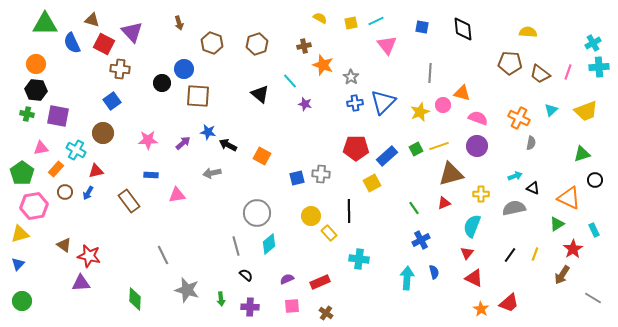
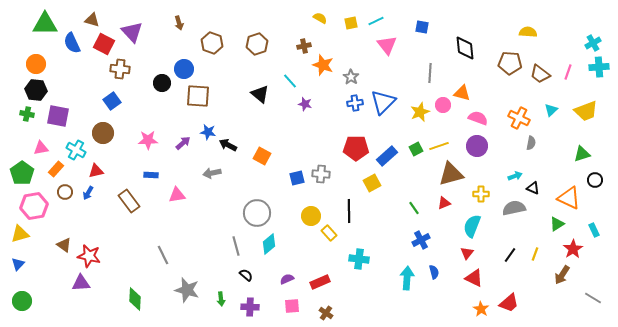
black diamond at (463, 29): moved 2 px right, 19 px down
